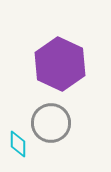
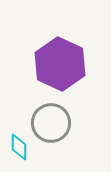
cyan diamond: moved 1 px right, 3 px down
